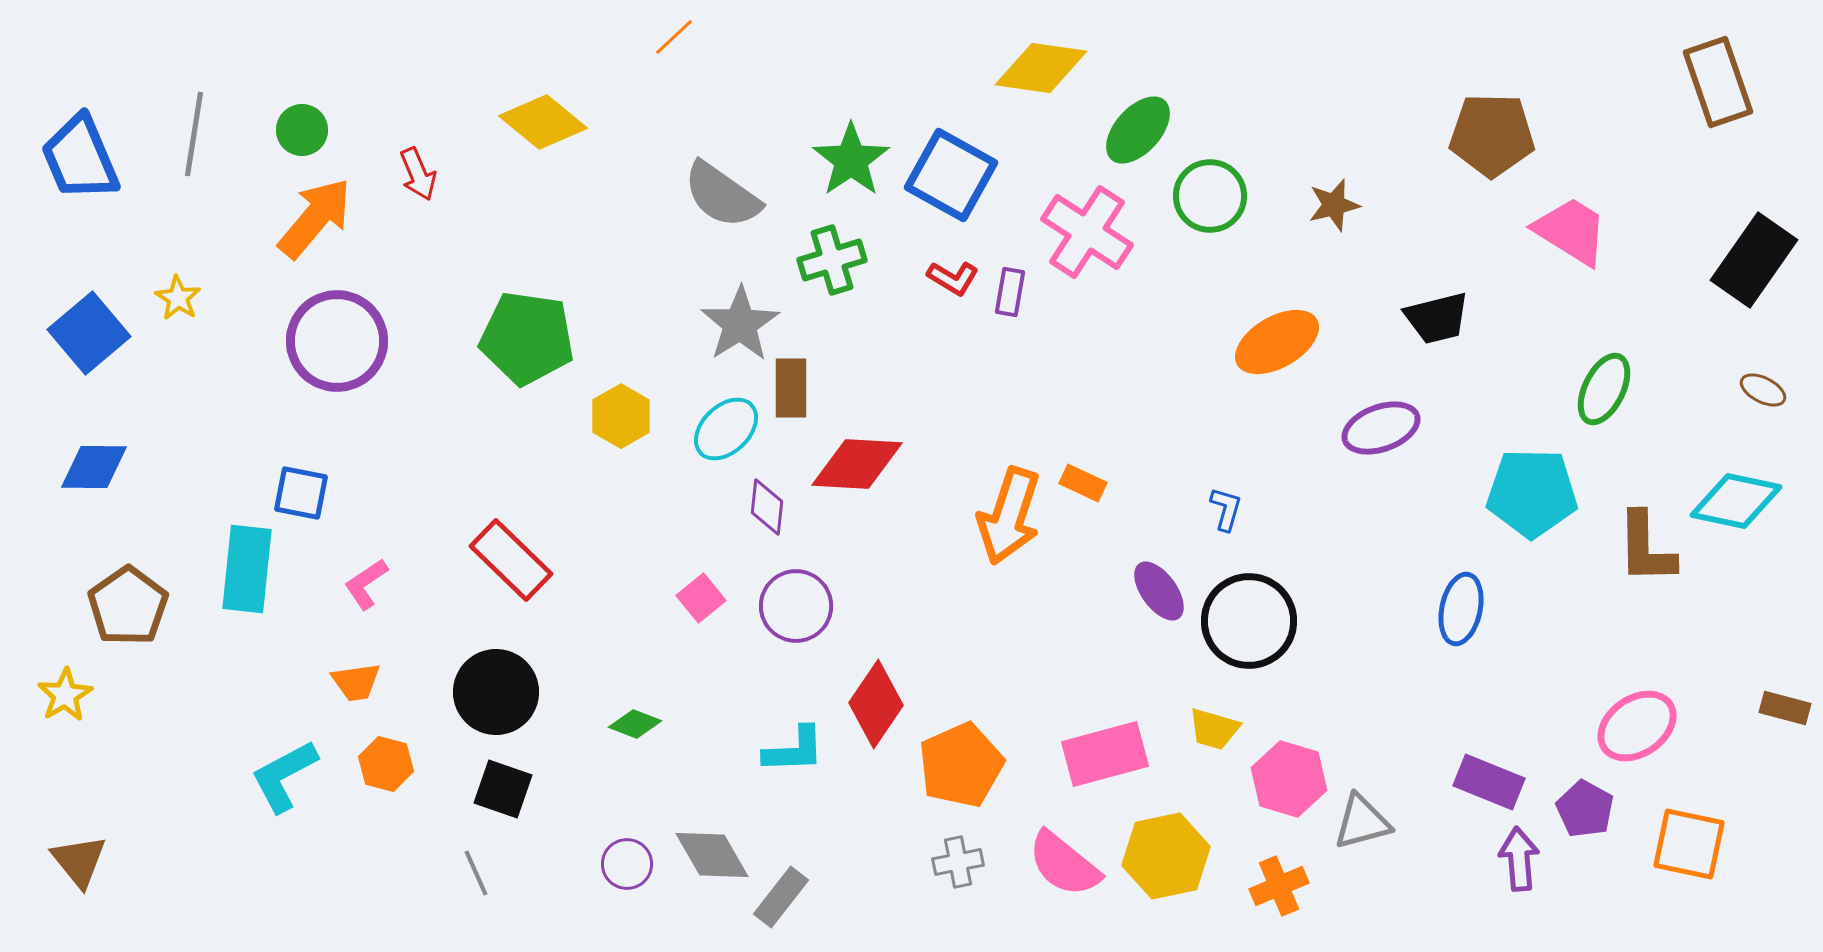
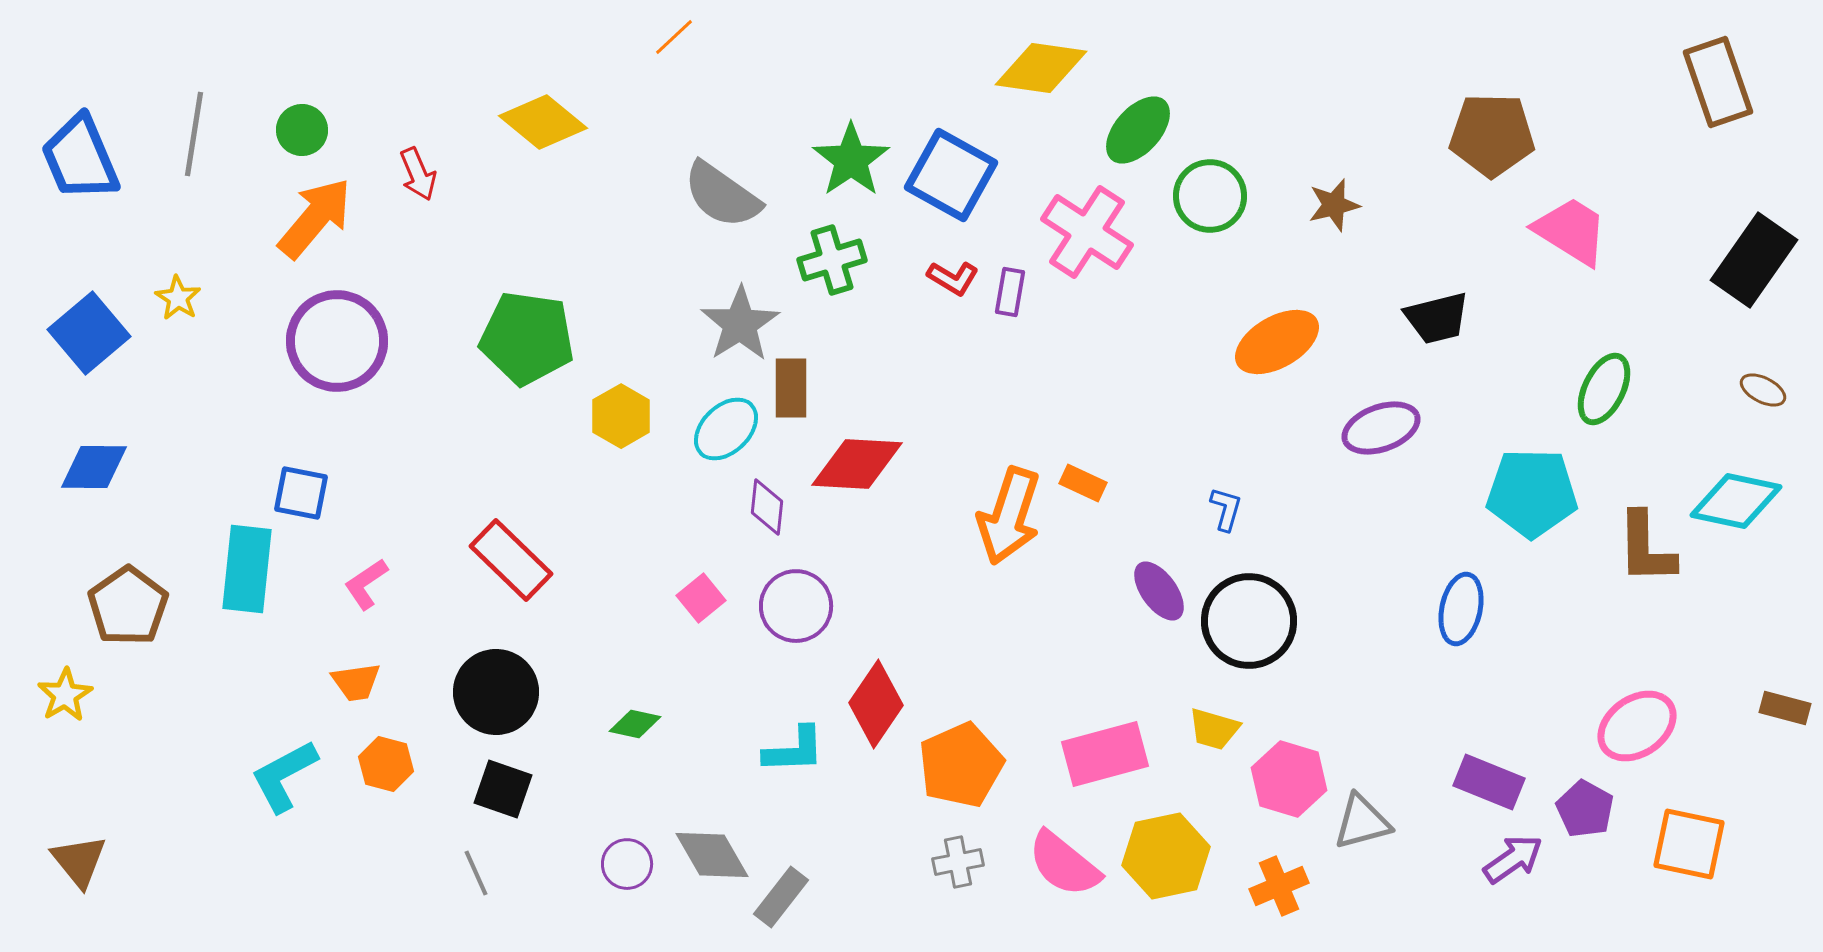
green diamond at (635, 724): rotated 9 degrees counterclockwise
purple arrow at (1519, 859): moved 6 px left; rotated 60 degrees clockwise
